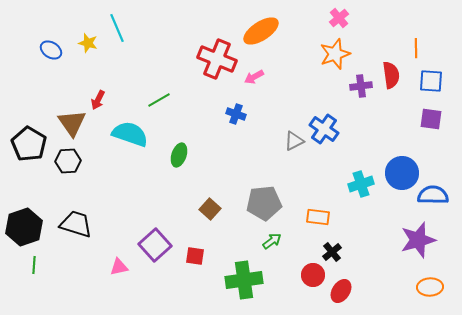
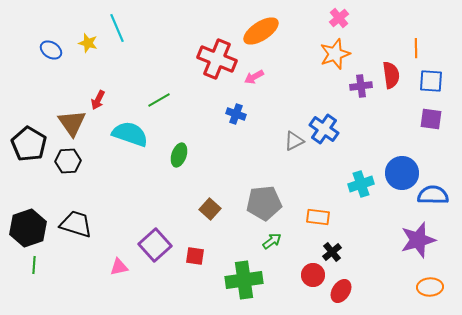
black hexagon at (24, 227): moved 4 px right, 1 px down
